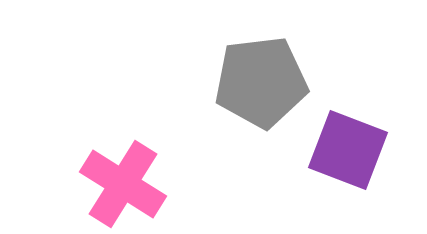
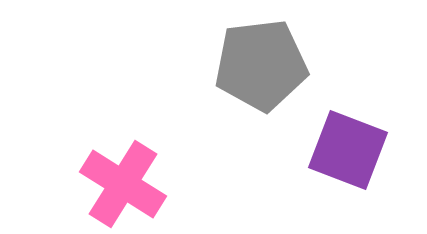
gray pentagon: moved 17 px up
